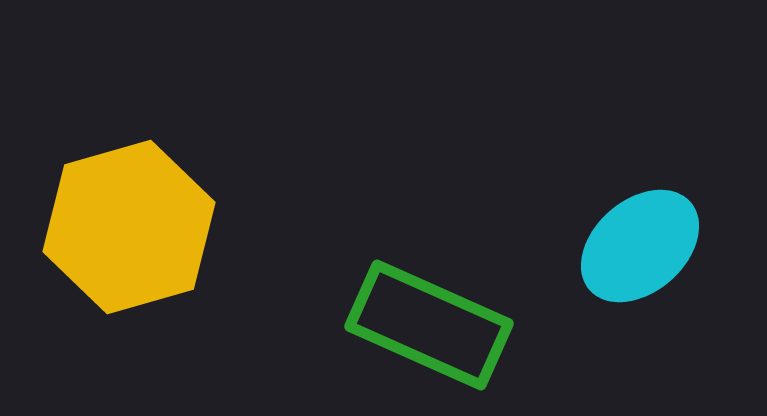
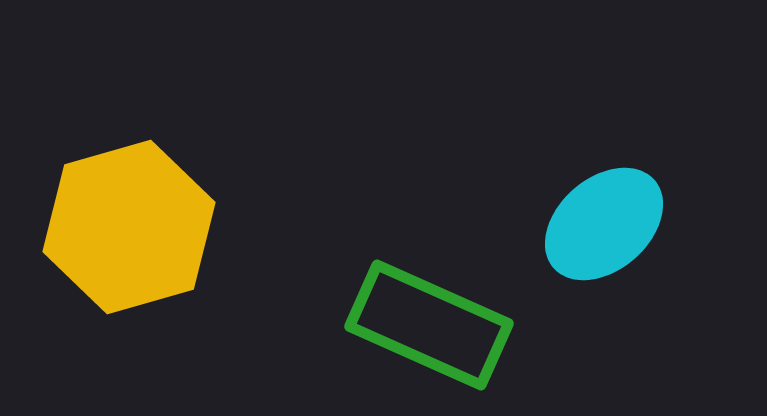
cyan ellipse: moved 36 px left, 22 px up
